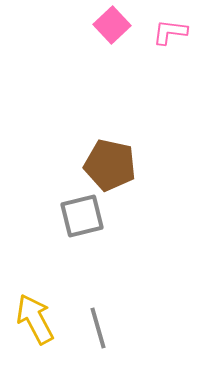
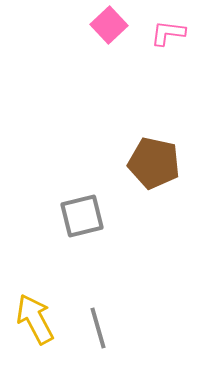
pink square: moved 3 px left
pink L-shape: moved 2 px left, 1 px down
brown pentagon: moved 44 px right, 2 px up
